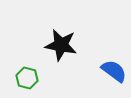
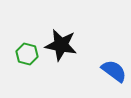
green hexagon: moved 24 px up
